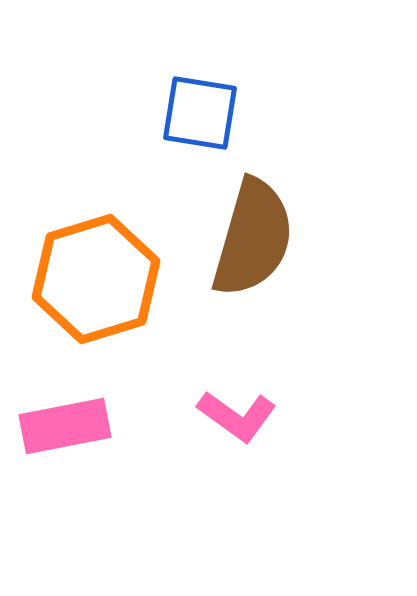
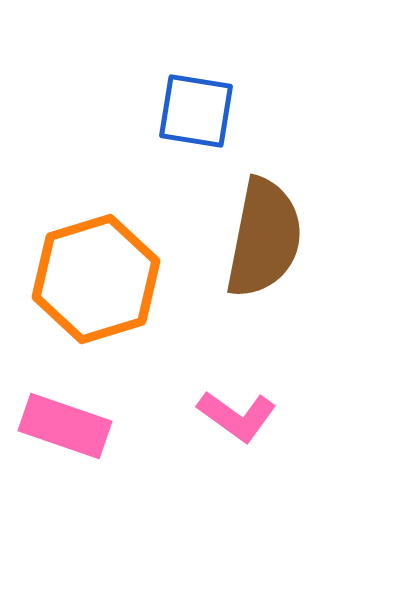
blue square: moved 4 px left, 2 px up
brown semicircle: moved 11 px right; rotated 5 degrees counterclockwise
pink rectangle: rotated 30 degrees clockwise
